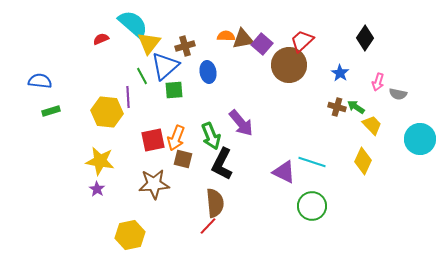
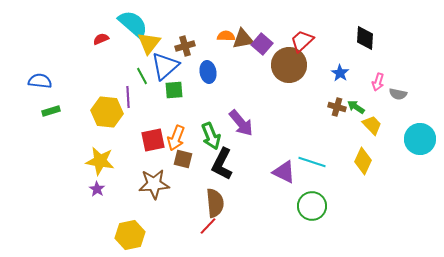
black diamond at (365, 38): rotated 30 degrees counterclockwise
